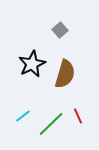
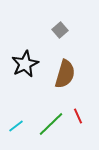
black star: moved 7 px left
cyan line: moved 7 px left, 10 px down
